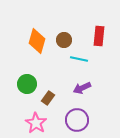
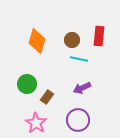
brown circle: moved 8 px right
brown rectangle: moved 1 px left, 1 px up
purple circle: moved 1 px right
